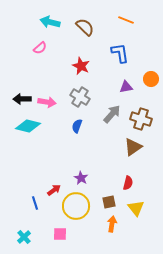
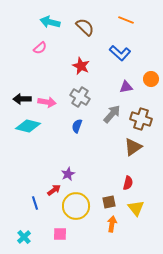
blue L-shape: rotated 140 degrees clockwise
purple star: moved 13 px left, 4 px up; rotated 16 degrees clockwise
